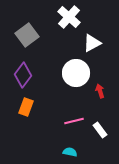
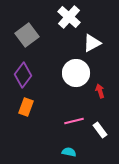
cyan semicircle: moved 1 px left
